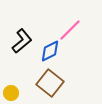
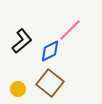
yellow circle: moved 7 px right, 4 px up
